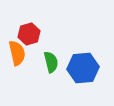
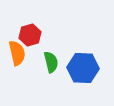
red hexagon: moved 1 px right, 1 px down
blue hexagon: rotated 8 degrees clockwise
